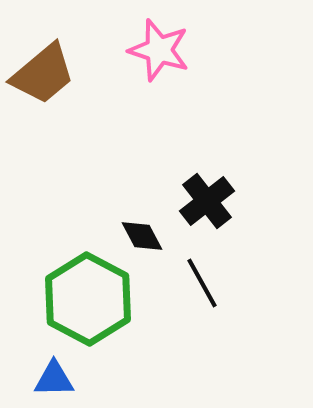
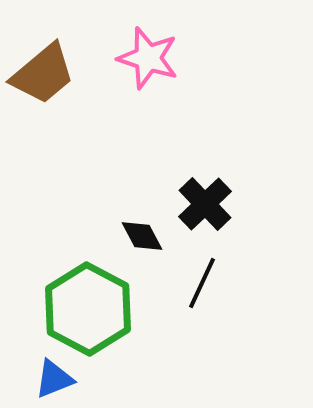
pink star: moved 11 px left, 8 px down
black cross: moved 2 px left, 3 px down; rotated 6 degrees counterclockwise
black line: rotated 54 degrees clockwise
green hexagon: moved 10 px down
blue triangle: rotated 21 degrees counterclockwise
